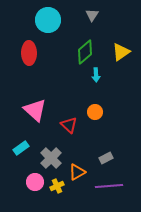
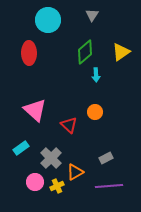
orange triangle: moved 2 px left
